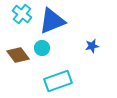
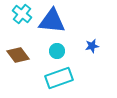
blue triangle: rotated 28 degrees clockwise
cyan circle: moved 15 px right, 3 px down
cyan rectangle: moved 1 px right, 3 px up
